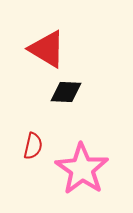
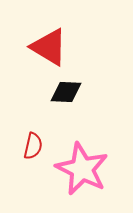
red triangle: moved 2 px right, 2 px up
pink star: rotated 8 degrees counterclockwise
